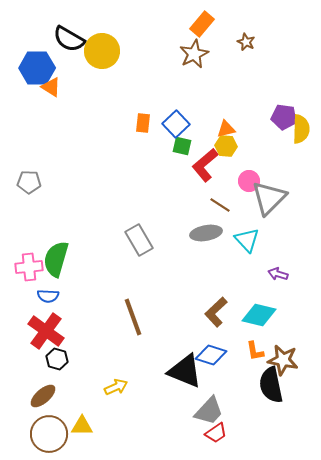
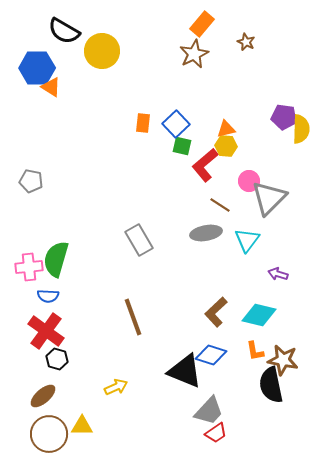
black semicircle at (69, 39): moved 5 px left, 8 px up
gray pentagon at (29, 182): moved 2 px right, 1 px up; rotated 10 degrees clockwise
cyan triangle at (247, 240): rotated 20 degrees clockwise
